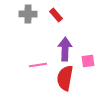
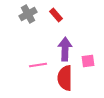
gray cross: rotated 30 degrees counterclockwise
red semicircle: rotated 10 degrees counterclockwise
